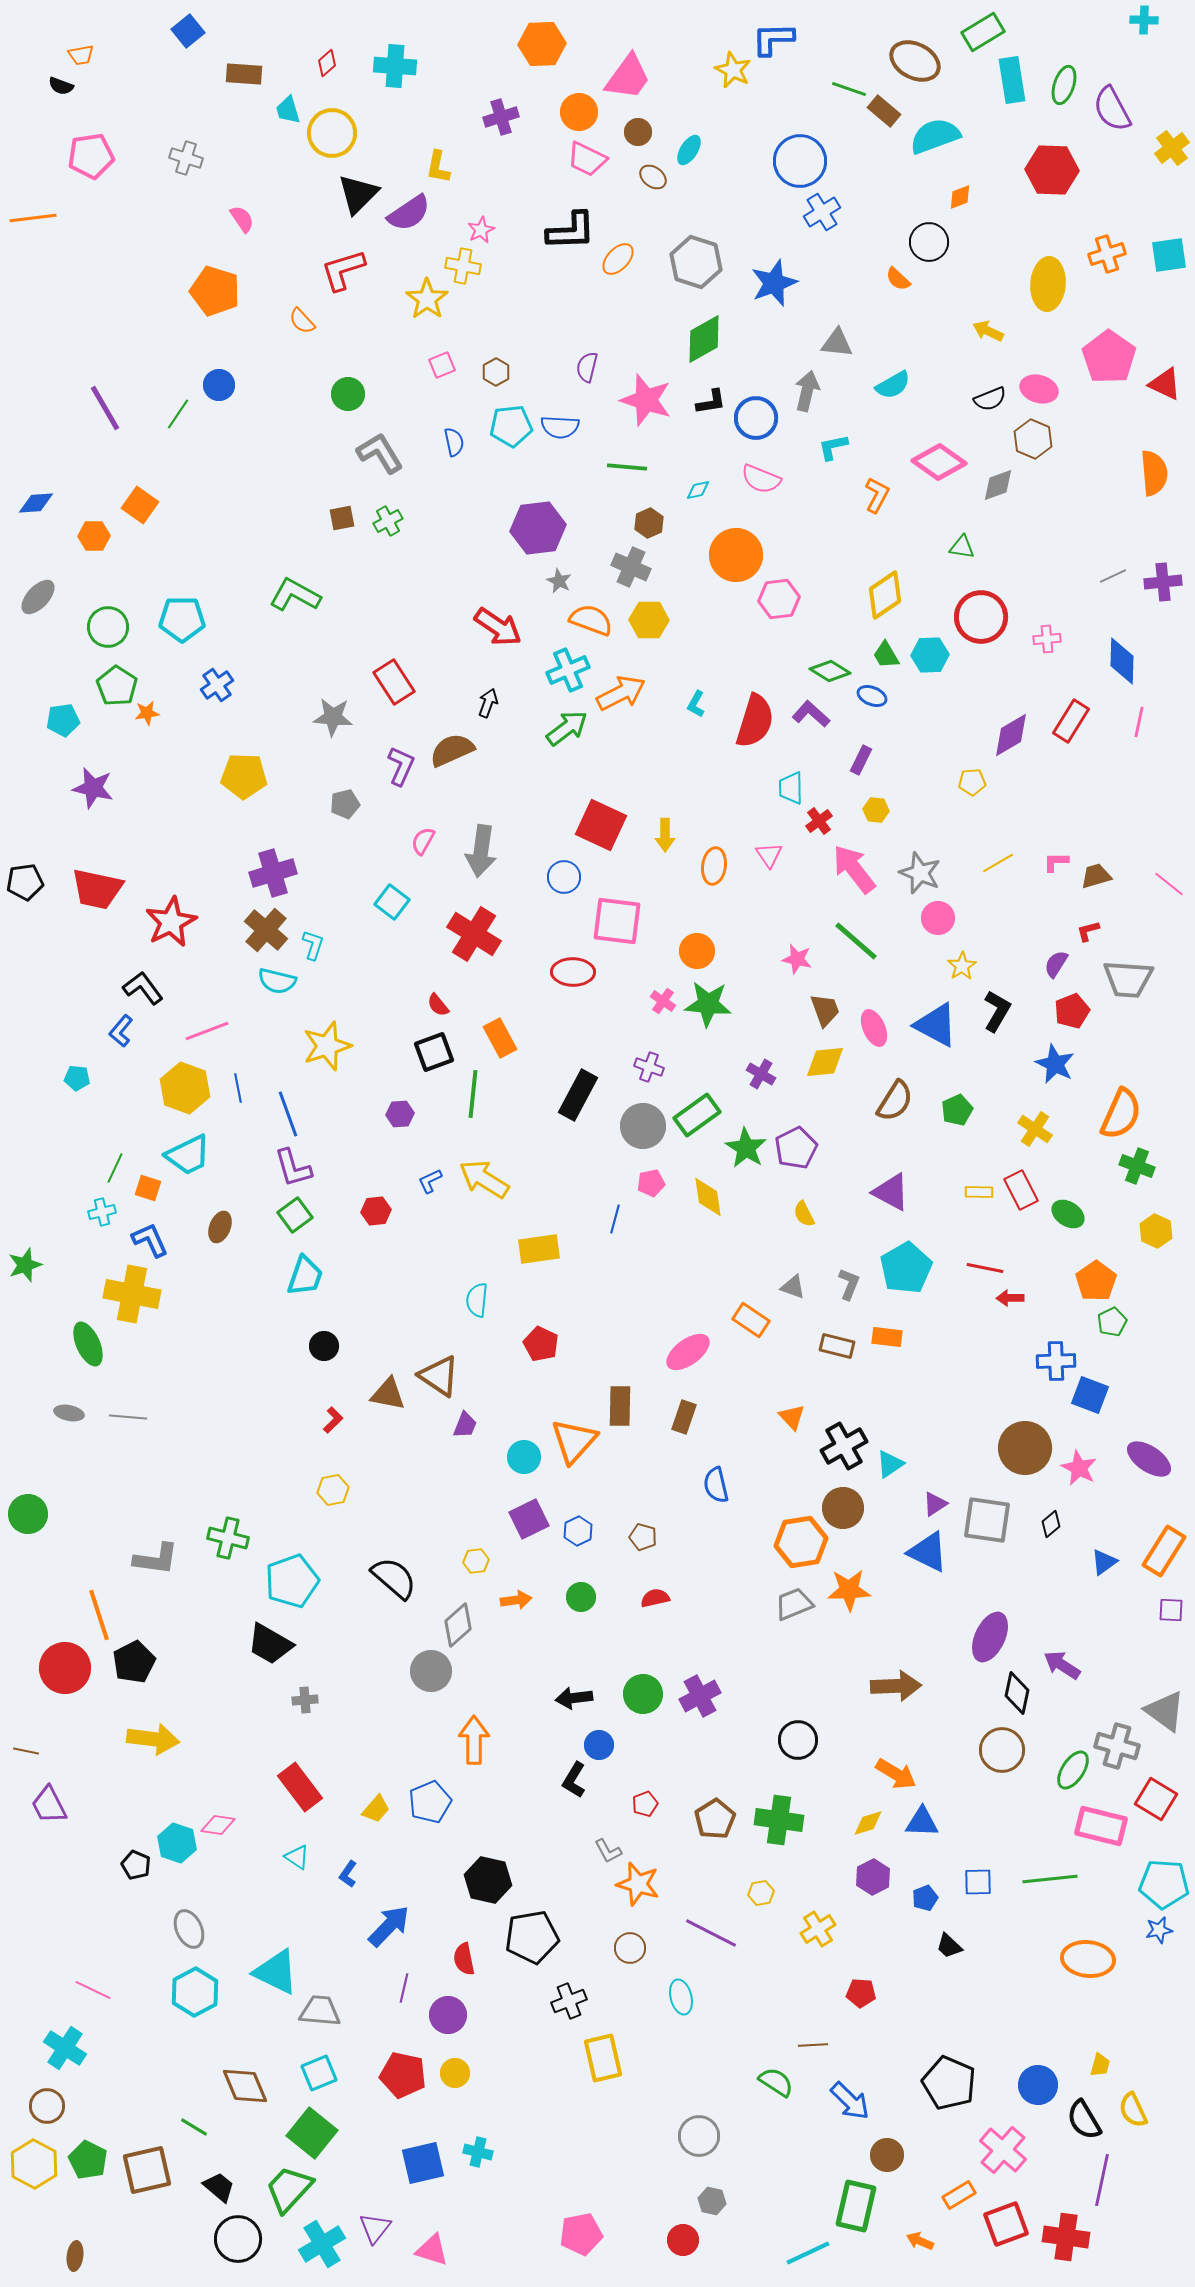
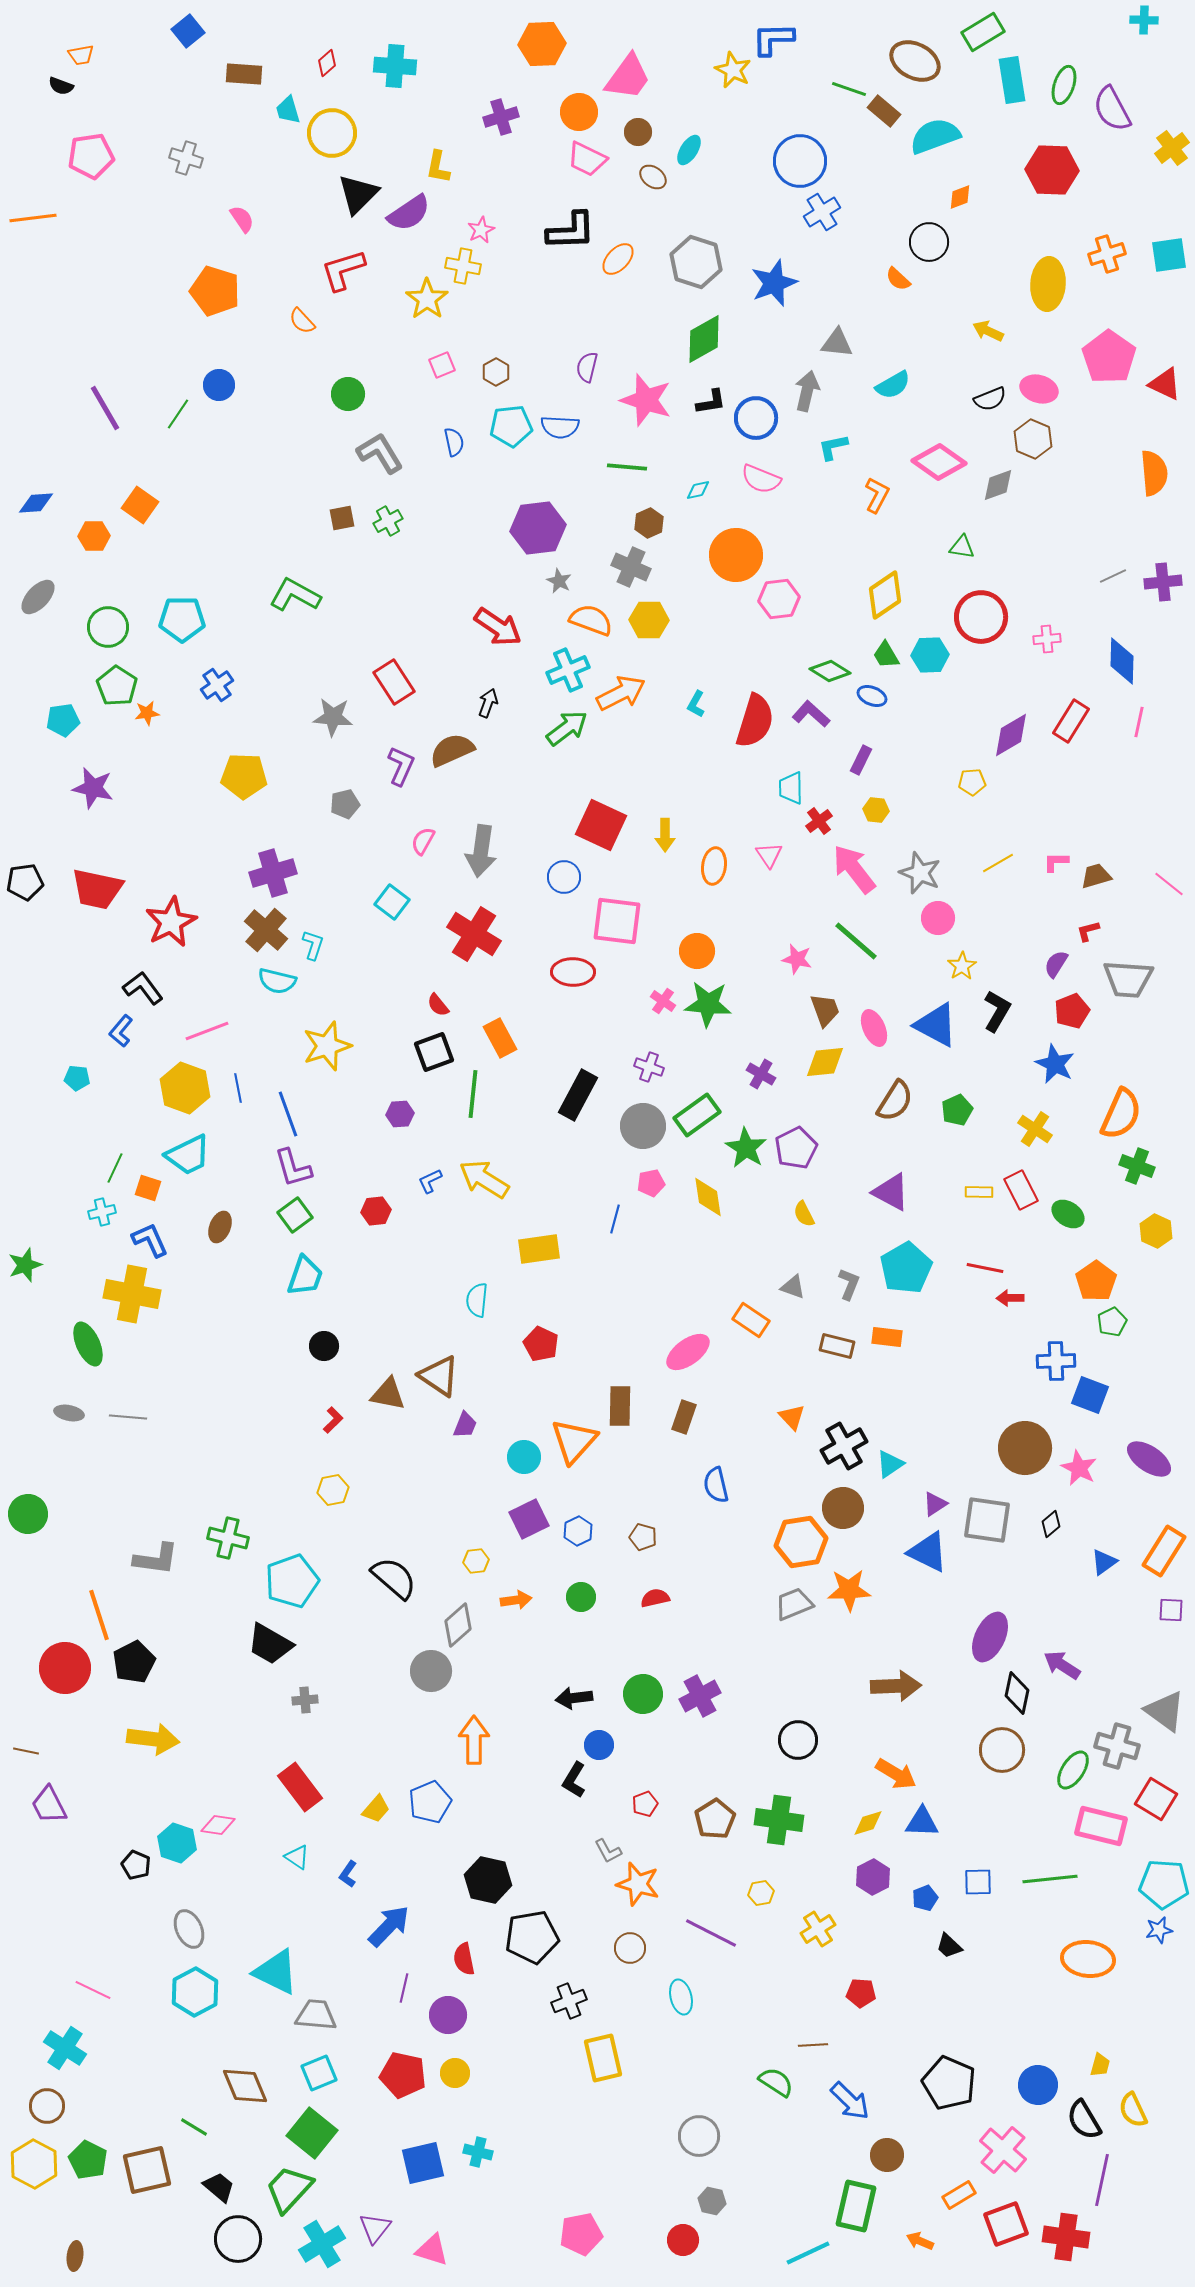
gray trapezoid at (320, 2011): moved 4 px left, 4 px down
